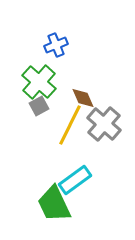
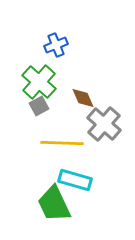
yellow line: moved 8 px left, 18 px down; rotated 66 degrees clockwise
cyan rectangle: rotated 52 degrees clockwise
